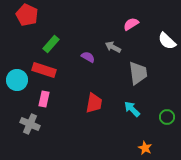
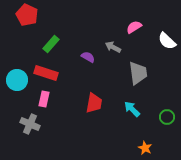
pink semicircle: moved 3 px right, 3 px down
red rectangle: moved 2 px right, 3 px down
